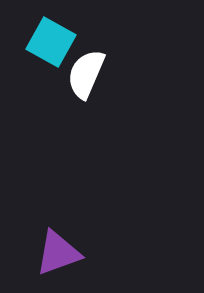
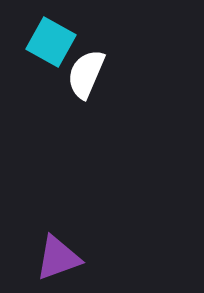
purple triangle: moved 5 px down
